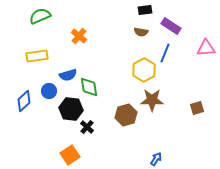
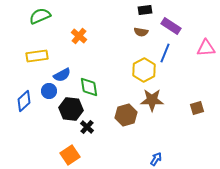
blue semicircle: moved 6 px left; rotated 12 degrees counterclockwise
